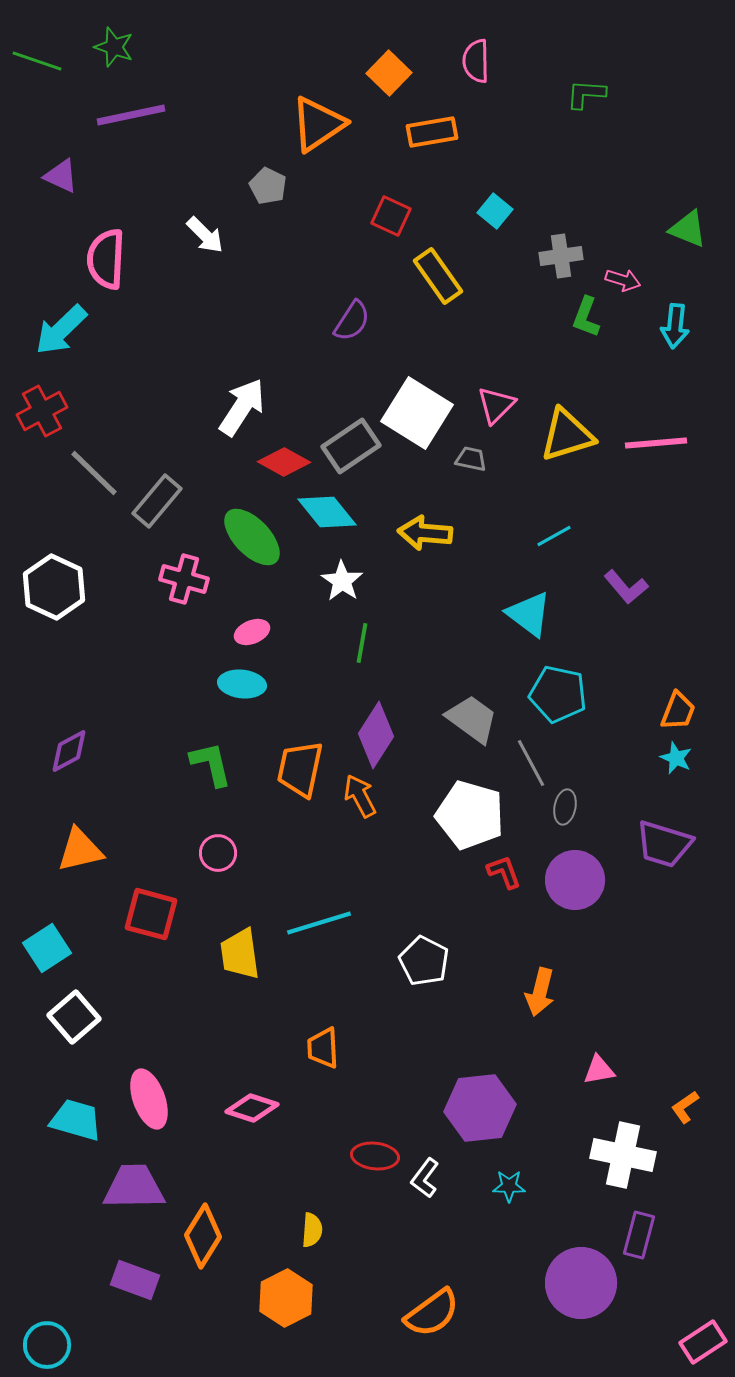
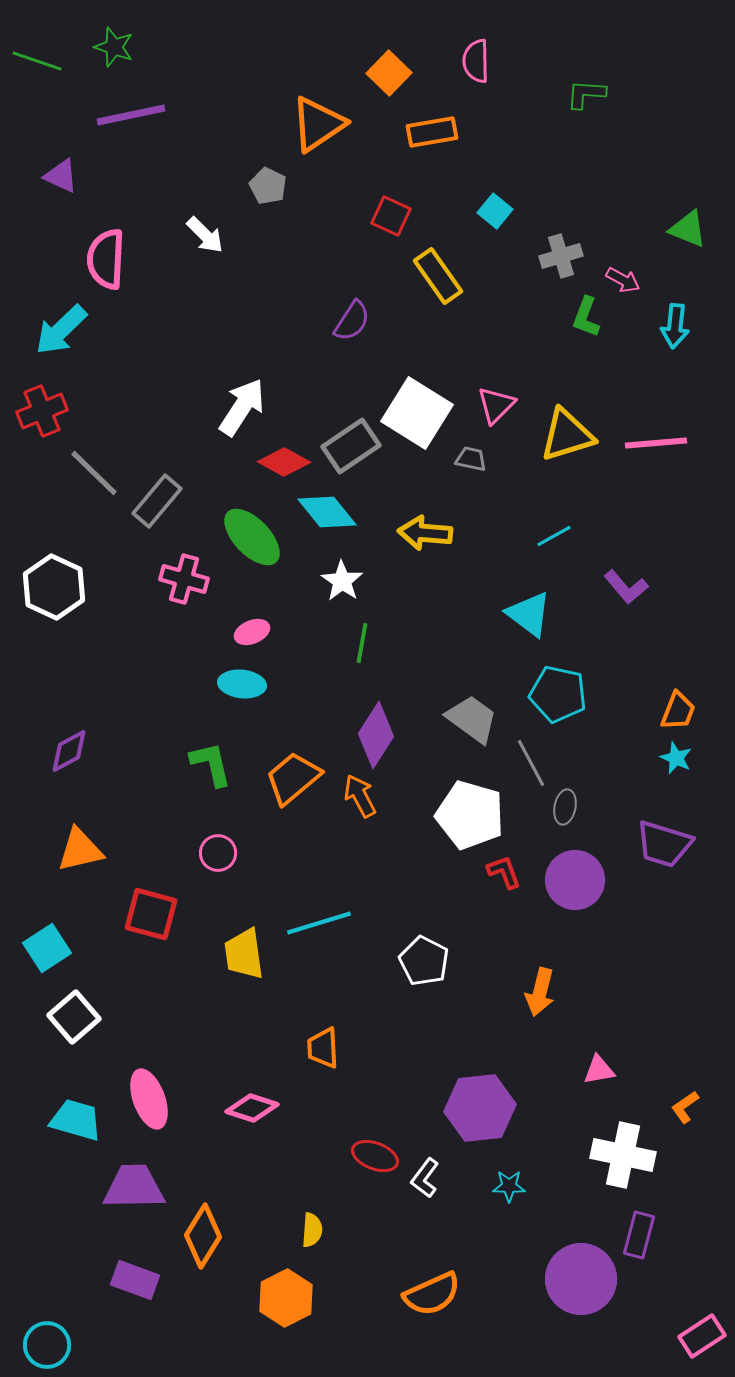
gray cross at (561, 256): rotated 9 degrees counterclockwise
pink arrow at (623, 280): rotated 12 degrees clockwise
red cross at (42, 411): rotated 6 degrees clockwise
orange trapezoid at (300, 769): moved 7 px left, 9 px down; rotated 38 degrees clockwise
yellow trapezoid at (240, 954): moved 4 px right
red ellipse at (375, 1156): rotated 15 degrees clockwise
purple circle at (581, 1283): moved 4 px up
orange semicircle at (432, 1313): moved 19 px up; rotated 12 degrees clockwise
pink rectangle at (703, 1342): moved 1 px left, 6 px up
